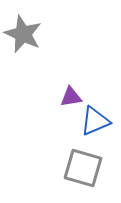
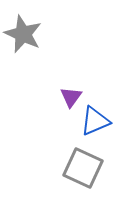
purple triangle: rotated 45 degrees counterclockwise
gray square: rotated 9 degrees clockwise
